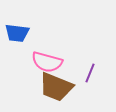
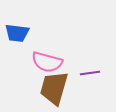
purple line: rotated 60 degrees clockwise
brown trapezoid: moved 2 px left, 1 px down; rotated 84 degrees clockwise
